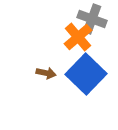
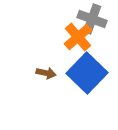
blue square: moved 1 px right, 1 px up
